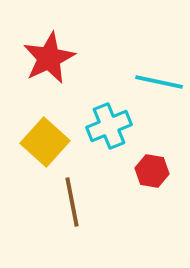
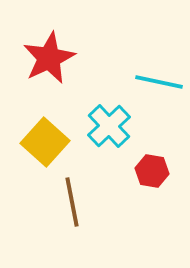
cyan cross: rotated 21 degrees counterclockwise
